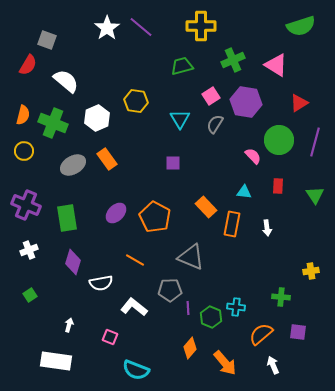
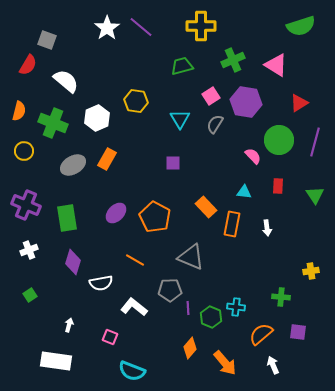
orange semicircle at (23, 115): moved 4 px left, 4 px up
orange rectangle at (107, 159): rotated 65 degrees clockwise
cyan semicircle at (136, 370): moved 4 px left, 1 px down
